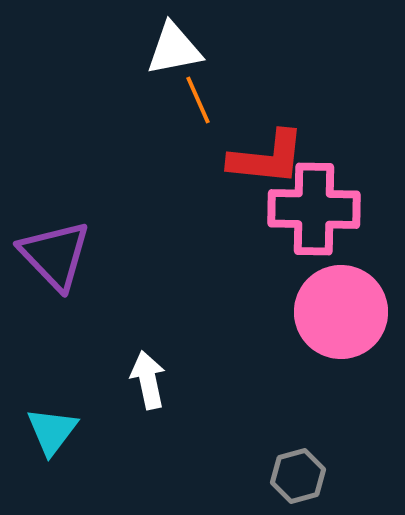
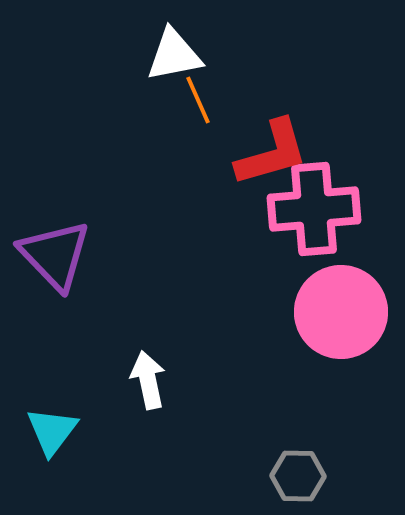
white triangle: moved 6 px down
red L-shape: moved 5 px right, 5 px up; rotated 22 degrees counterclockwise
pink cross: rotated 6 degrees counterclockwise
gray hexagon: rotated 16 degrees clockwise
